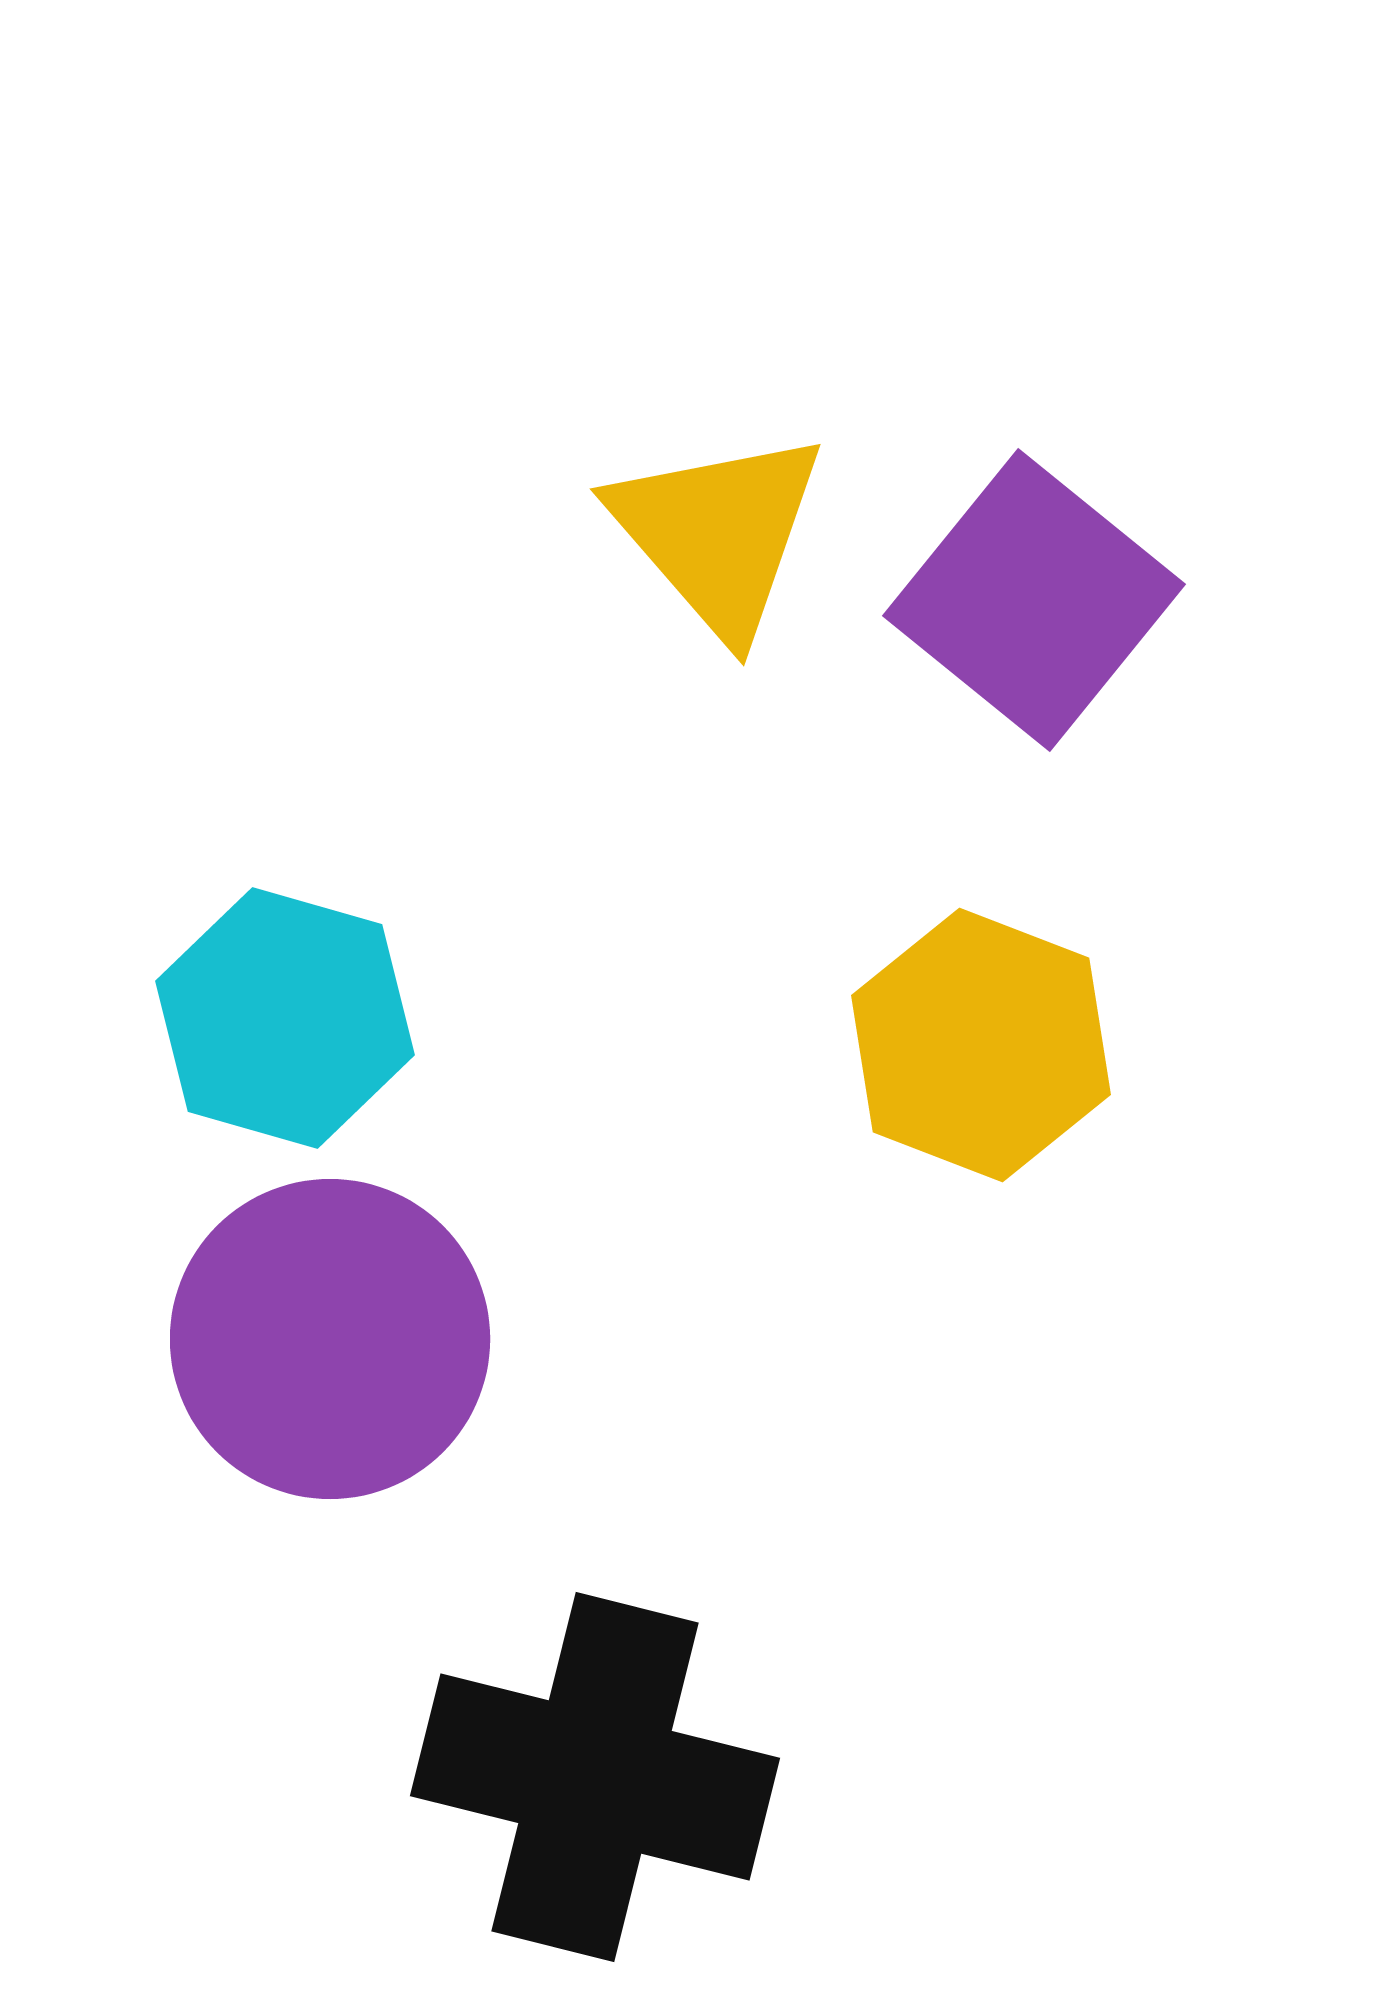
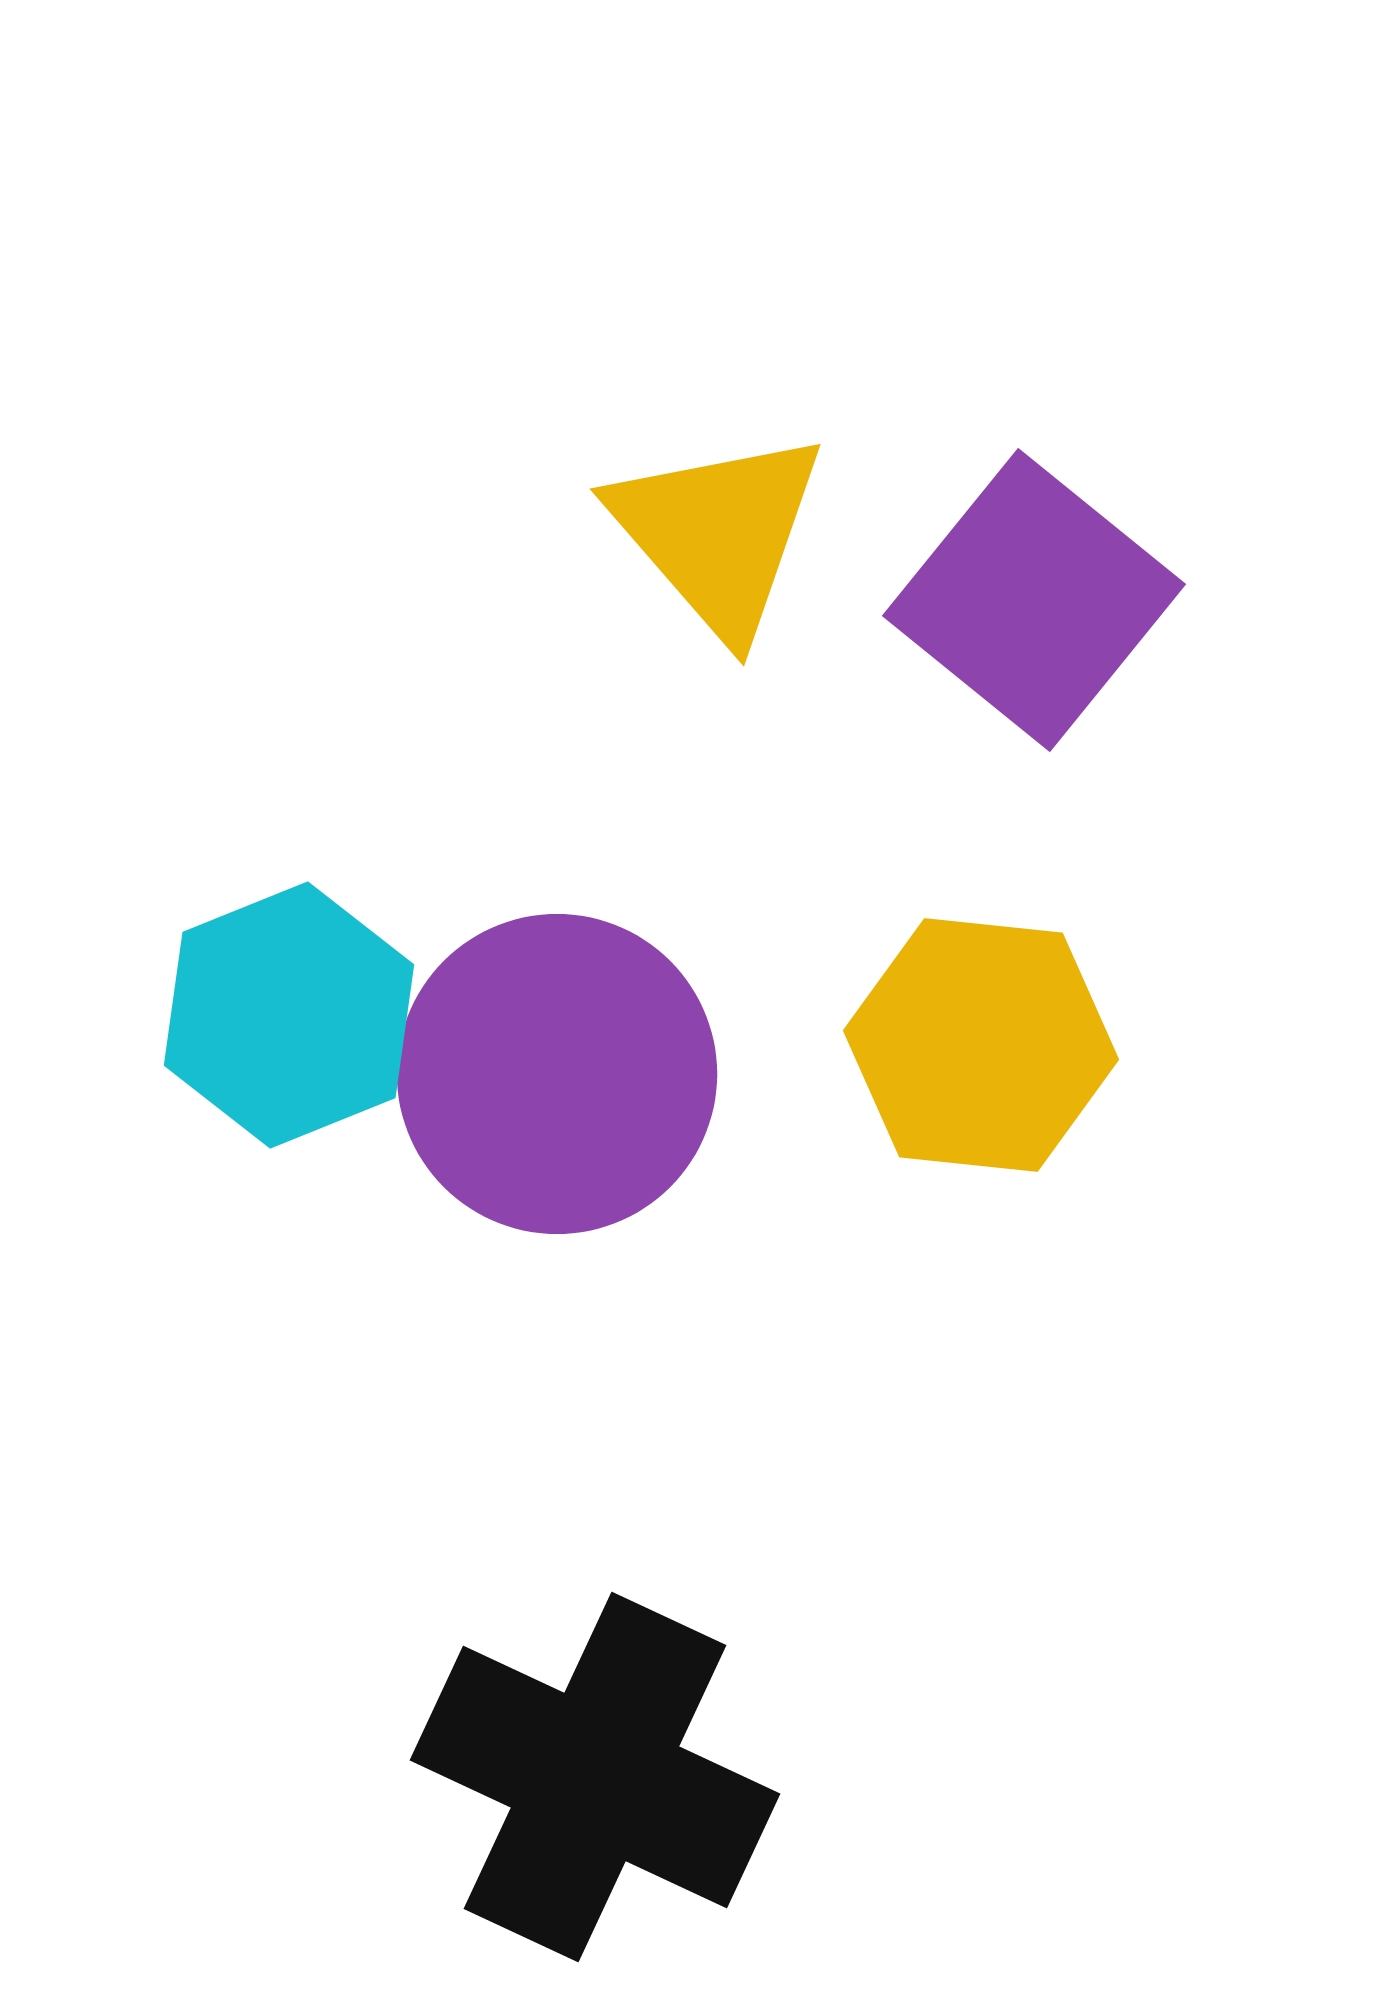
cyan hexagon: moved 4 px right, 3 px up; rotated 22 degrees clockwise
yellow hexagon: rotated 15 degrees counterclockwise
purple circle: moved 227 px right, 265 px up
black cross: rotated 11 degrees clockwise
